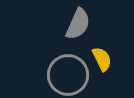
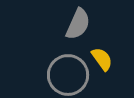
yellow semicircle: rotated 10 degrees counterclockwise
